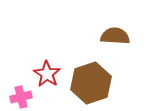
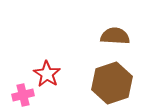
brown hexagon: moved 21 px right
pink cross: moved 2 px right, 2 px up
